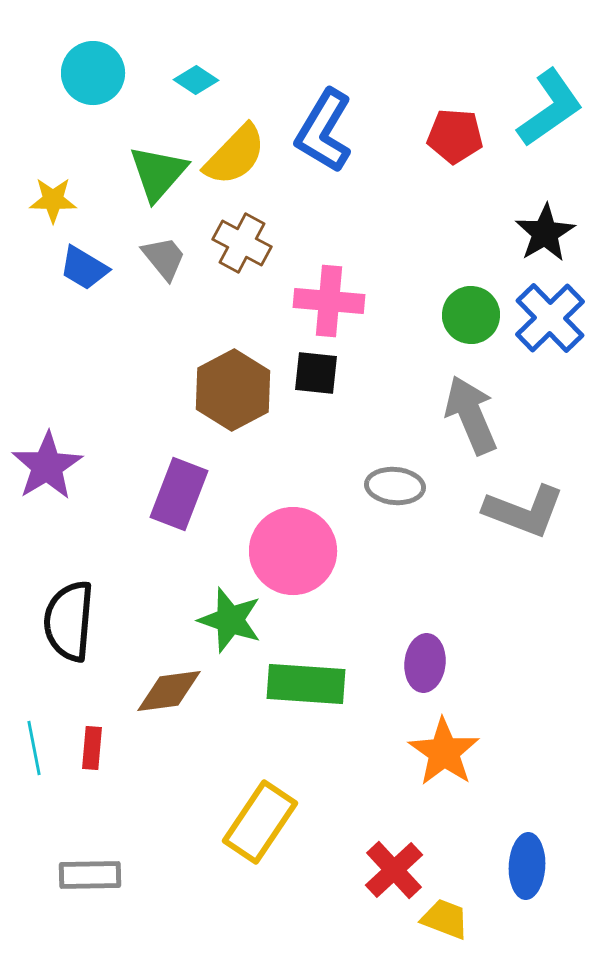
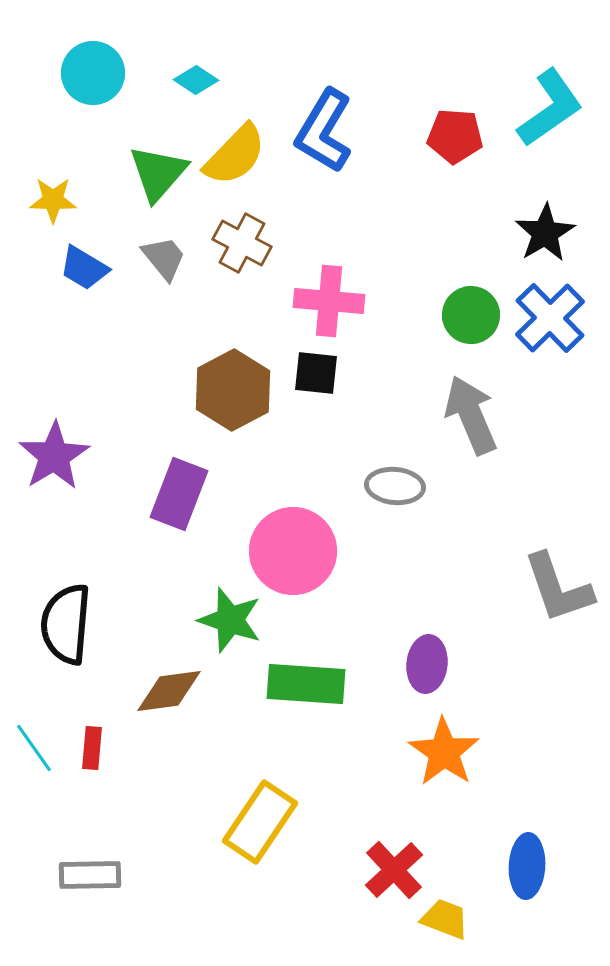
purple star: moved 7 px right, 10 px up
gray L-shape: moved 34 px right, 77 px down; rotated 50 degrees clockwise
black semicircle: moved 3 px left, 3 px down
purple ellipse: moved 2 px right, 1 px down
cyan line: rotated 24 degrees counterclockwise
